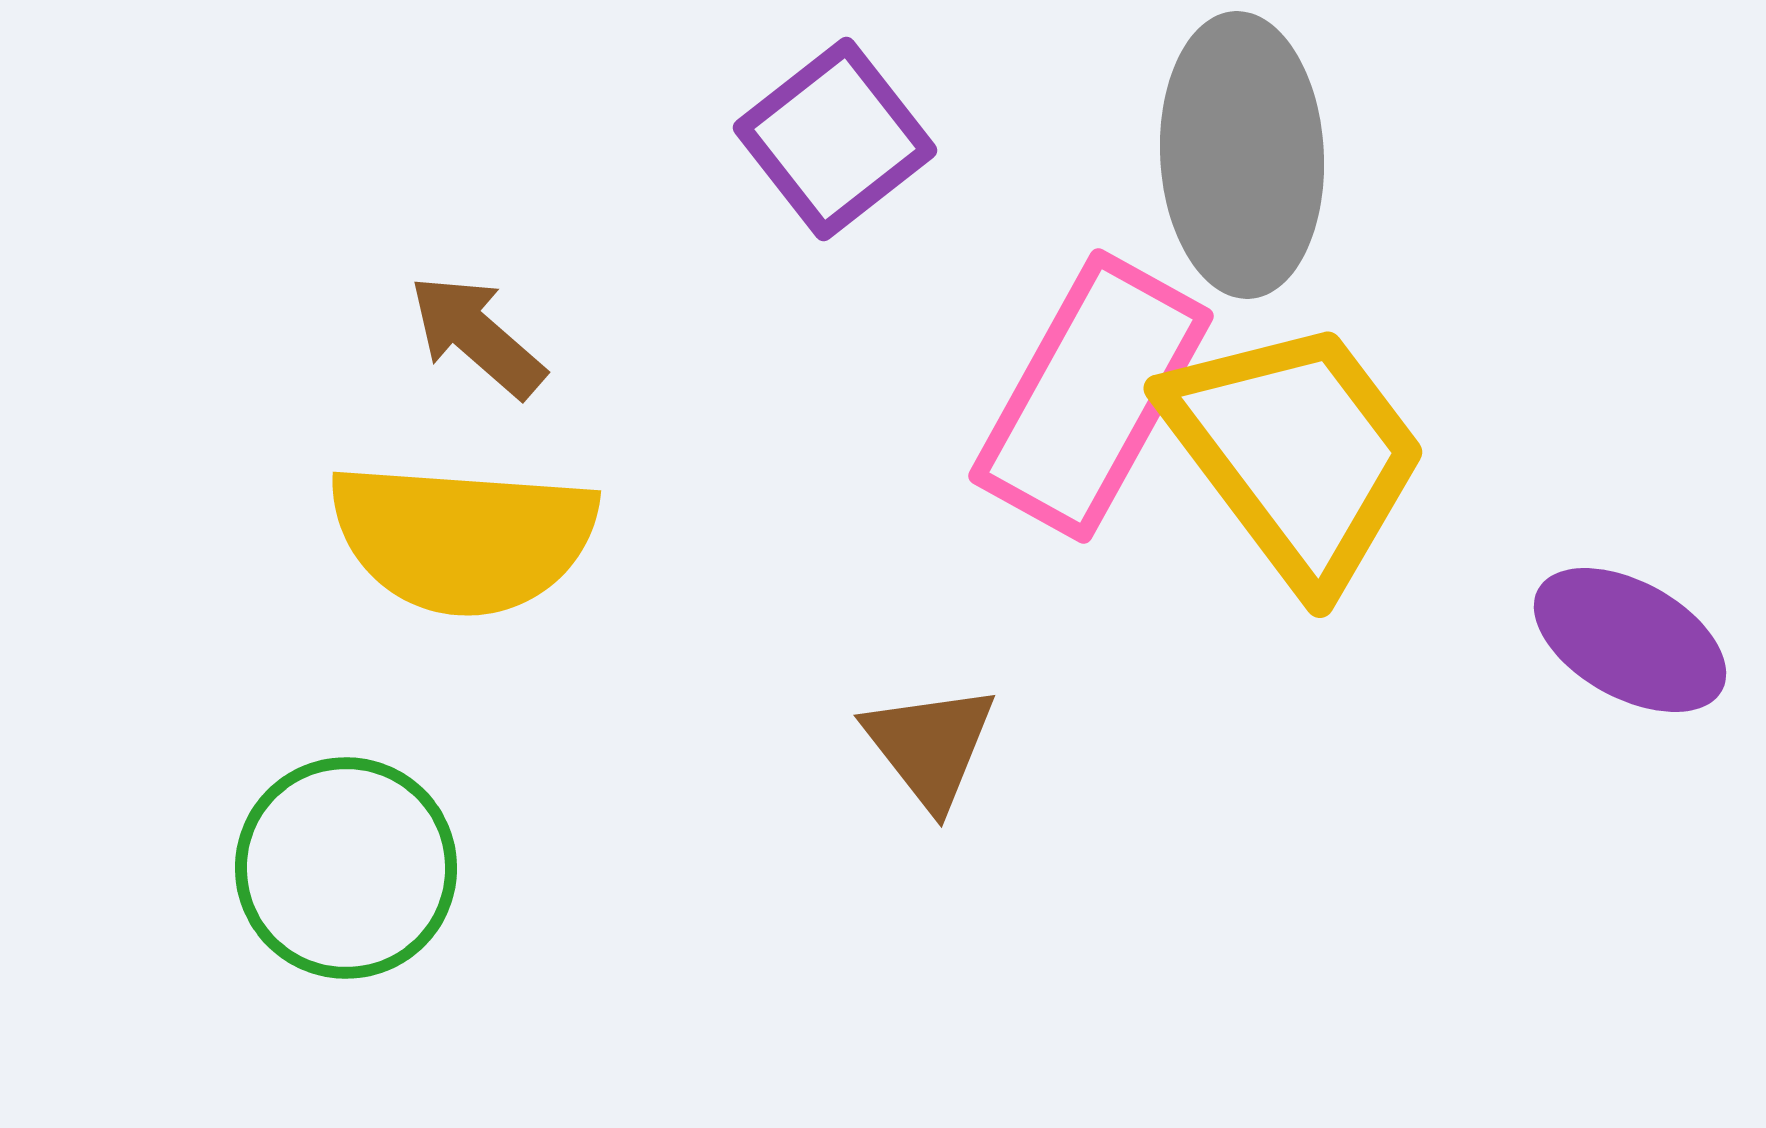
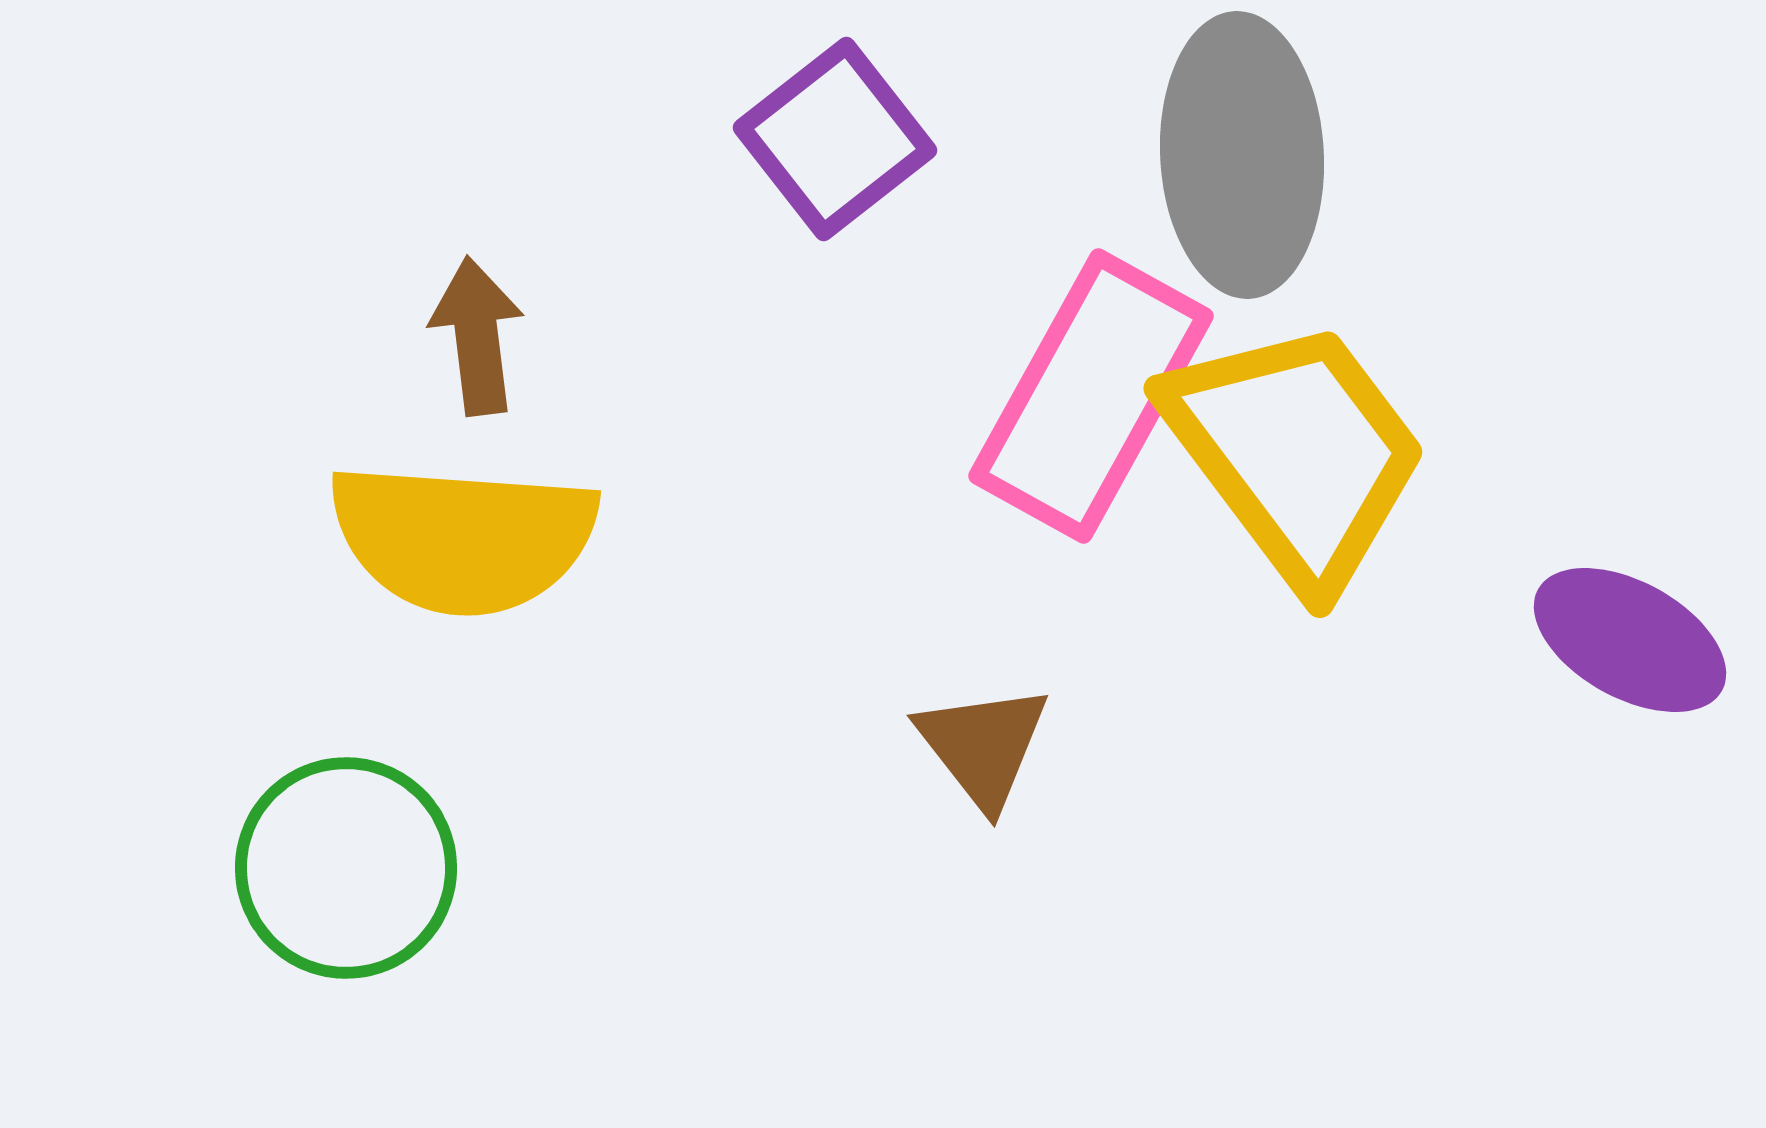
brown arrow: rotated 42 degrees clockwise
brown triangle: moved 53 px right
